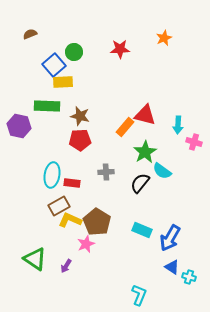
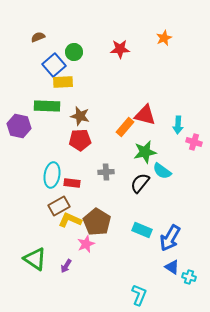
brown semicircle: moved 8 px right, 3 px down
green star: rotated 20 degrees clockwise
